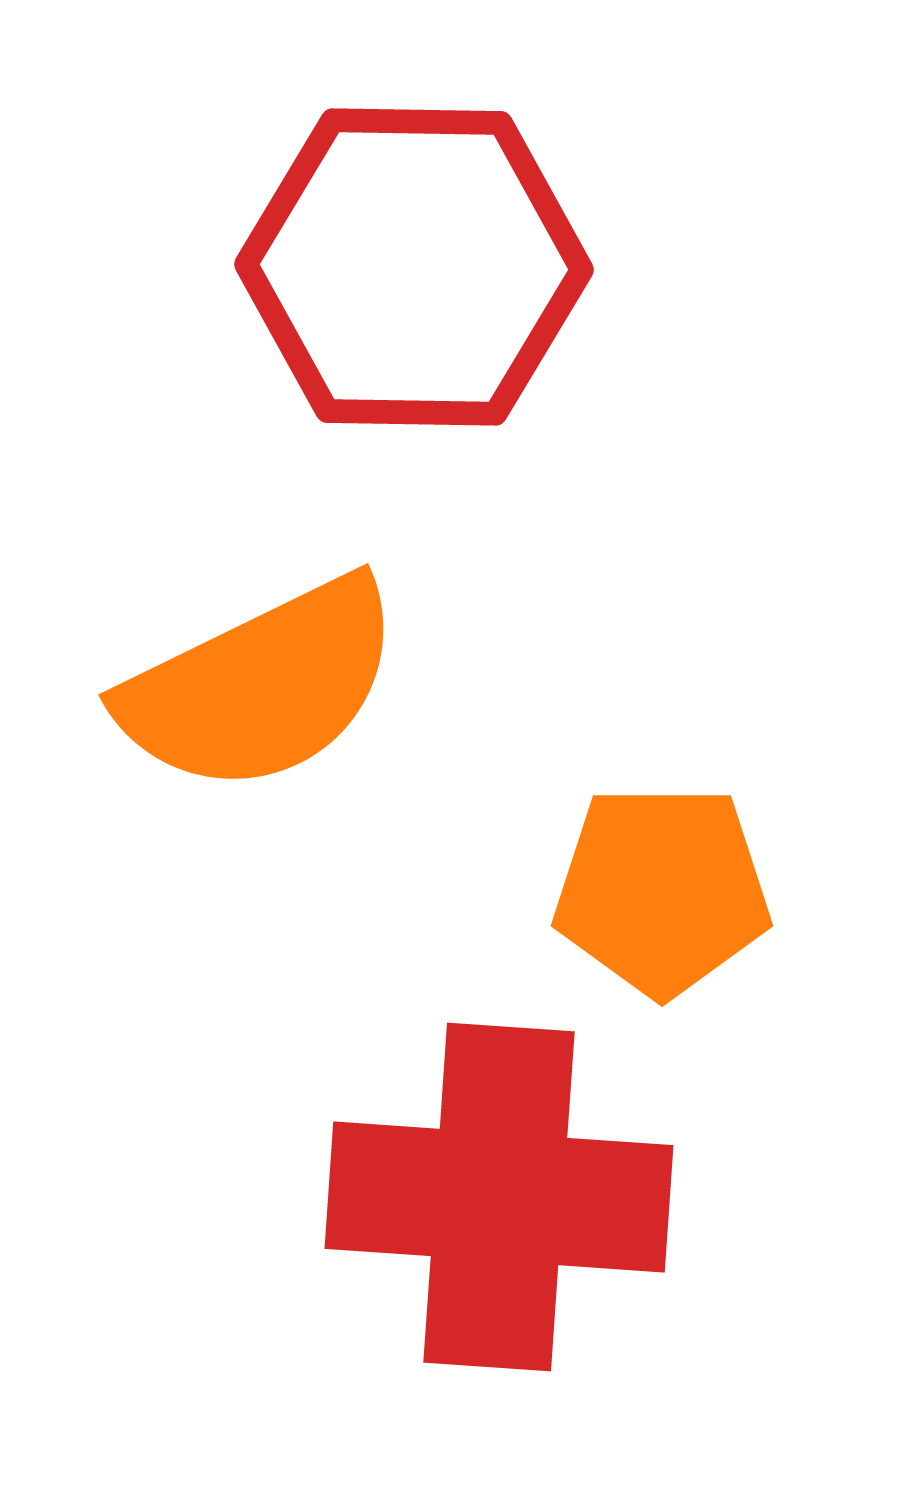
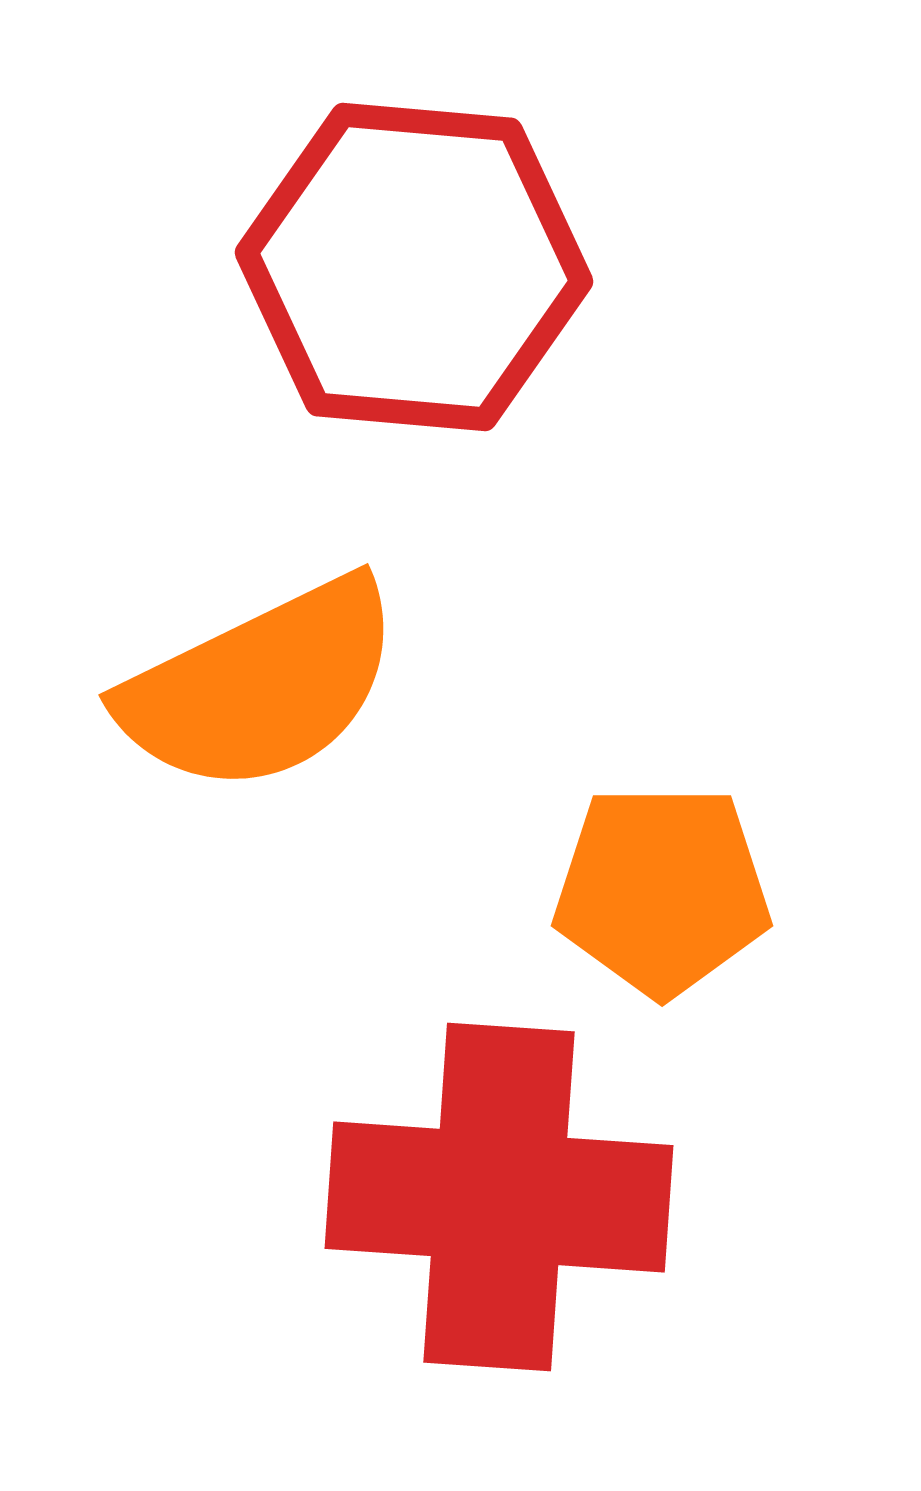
red hexagon: rotated 4 degrees clockwise
